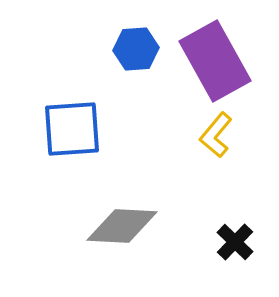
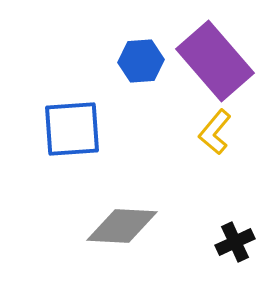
blue hexagon: moved 5 px right, 12 px down
purple rectangle: rotated 12 degrees counterclockwise
yellow L-shape: moved 1 px left, 3 px up
black cross: rotated 21 degrees clockwise
